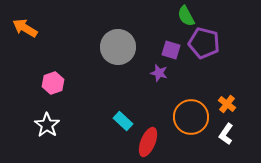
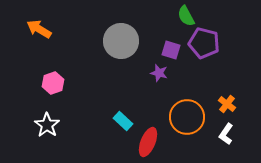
orange arrow: moved 14 px right, 1 px down
gray circle: moved 3 px right, 6 px up
orange circle: moved 4 px left
